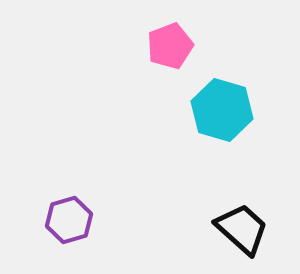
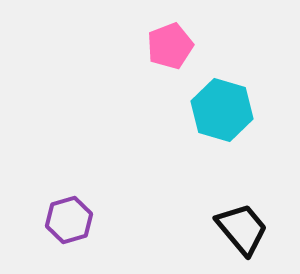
black trapezoid: rotated 8 degrees clockwise
